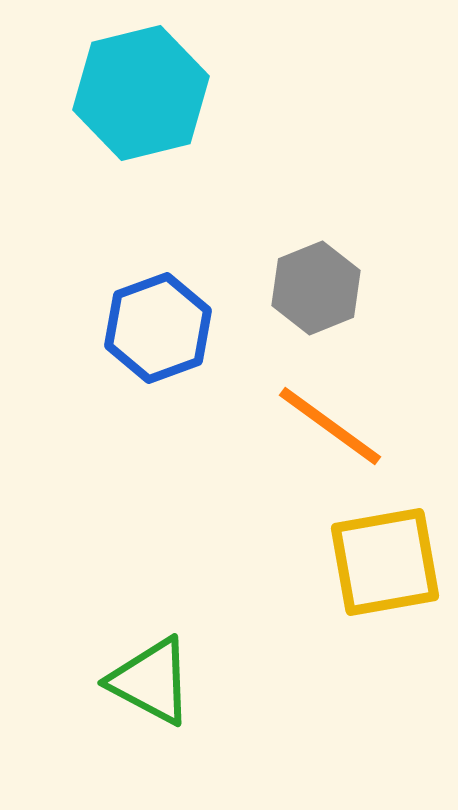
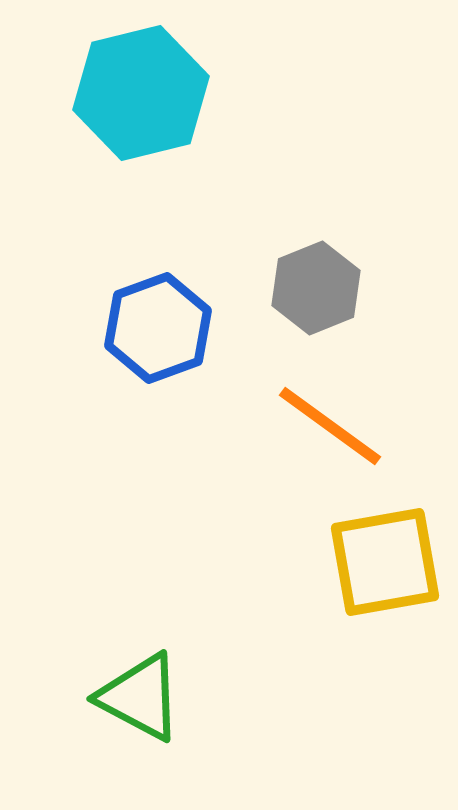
green triangle: moved 11 px left, 16 px down
